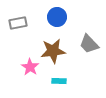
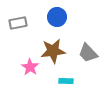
gray trapezoid: moved 1 px left, 9 px down
cyan rectangle: moved 7 px right
